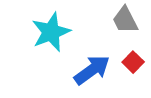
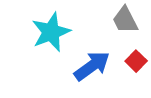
red square: moved 3 px right, 1 px up
blue arrow: moved 4 px up
